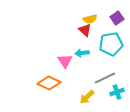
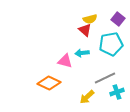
purple square: moved 1 px right, 1 px down; rotated 16 degrees counterclockwise
pink triangle: rotated 42 degrees counterclockwise
